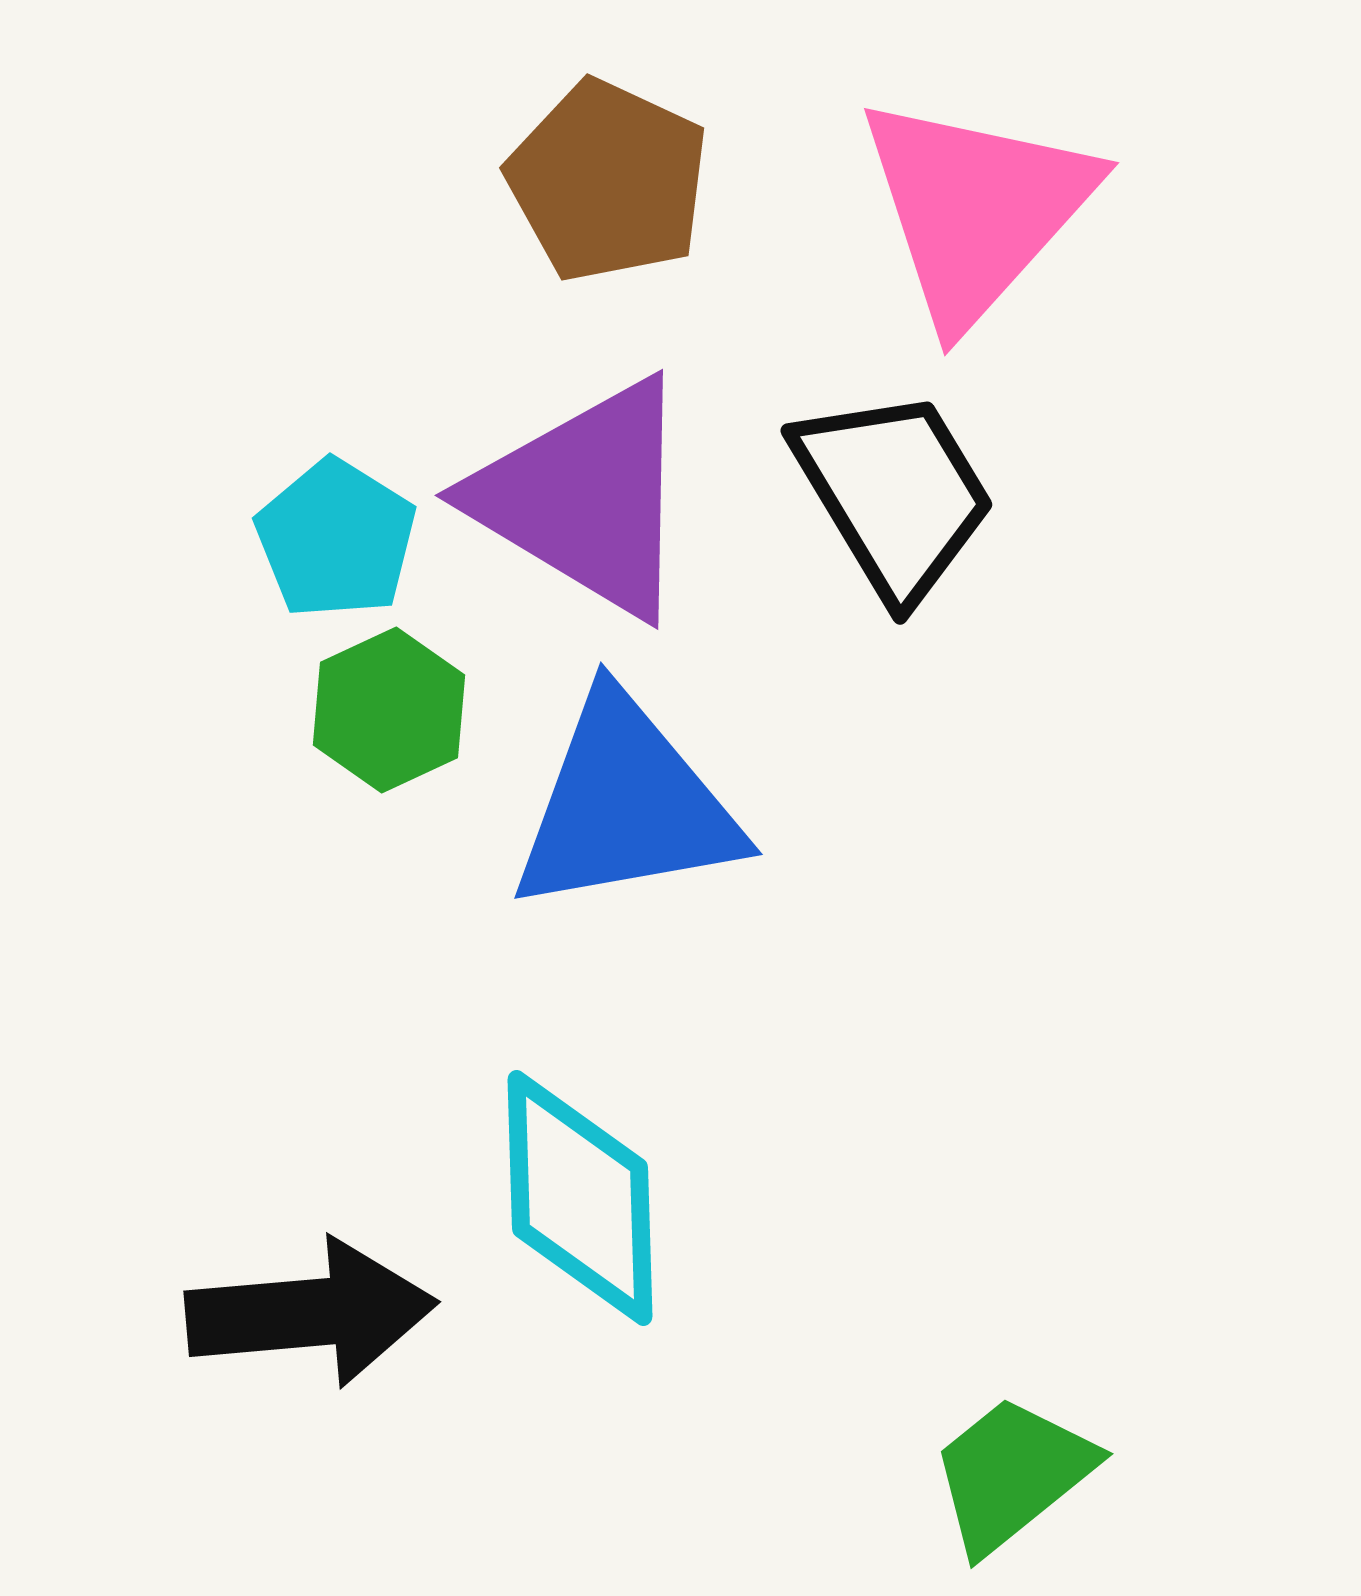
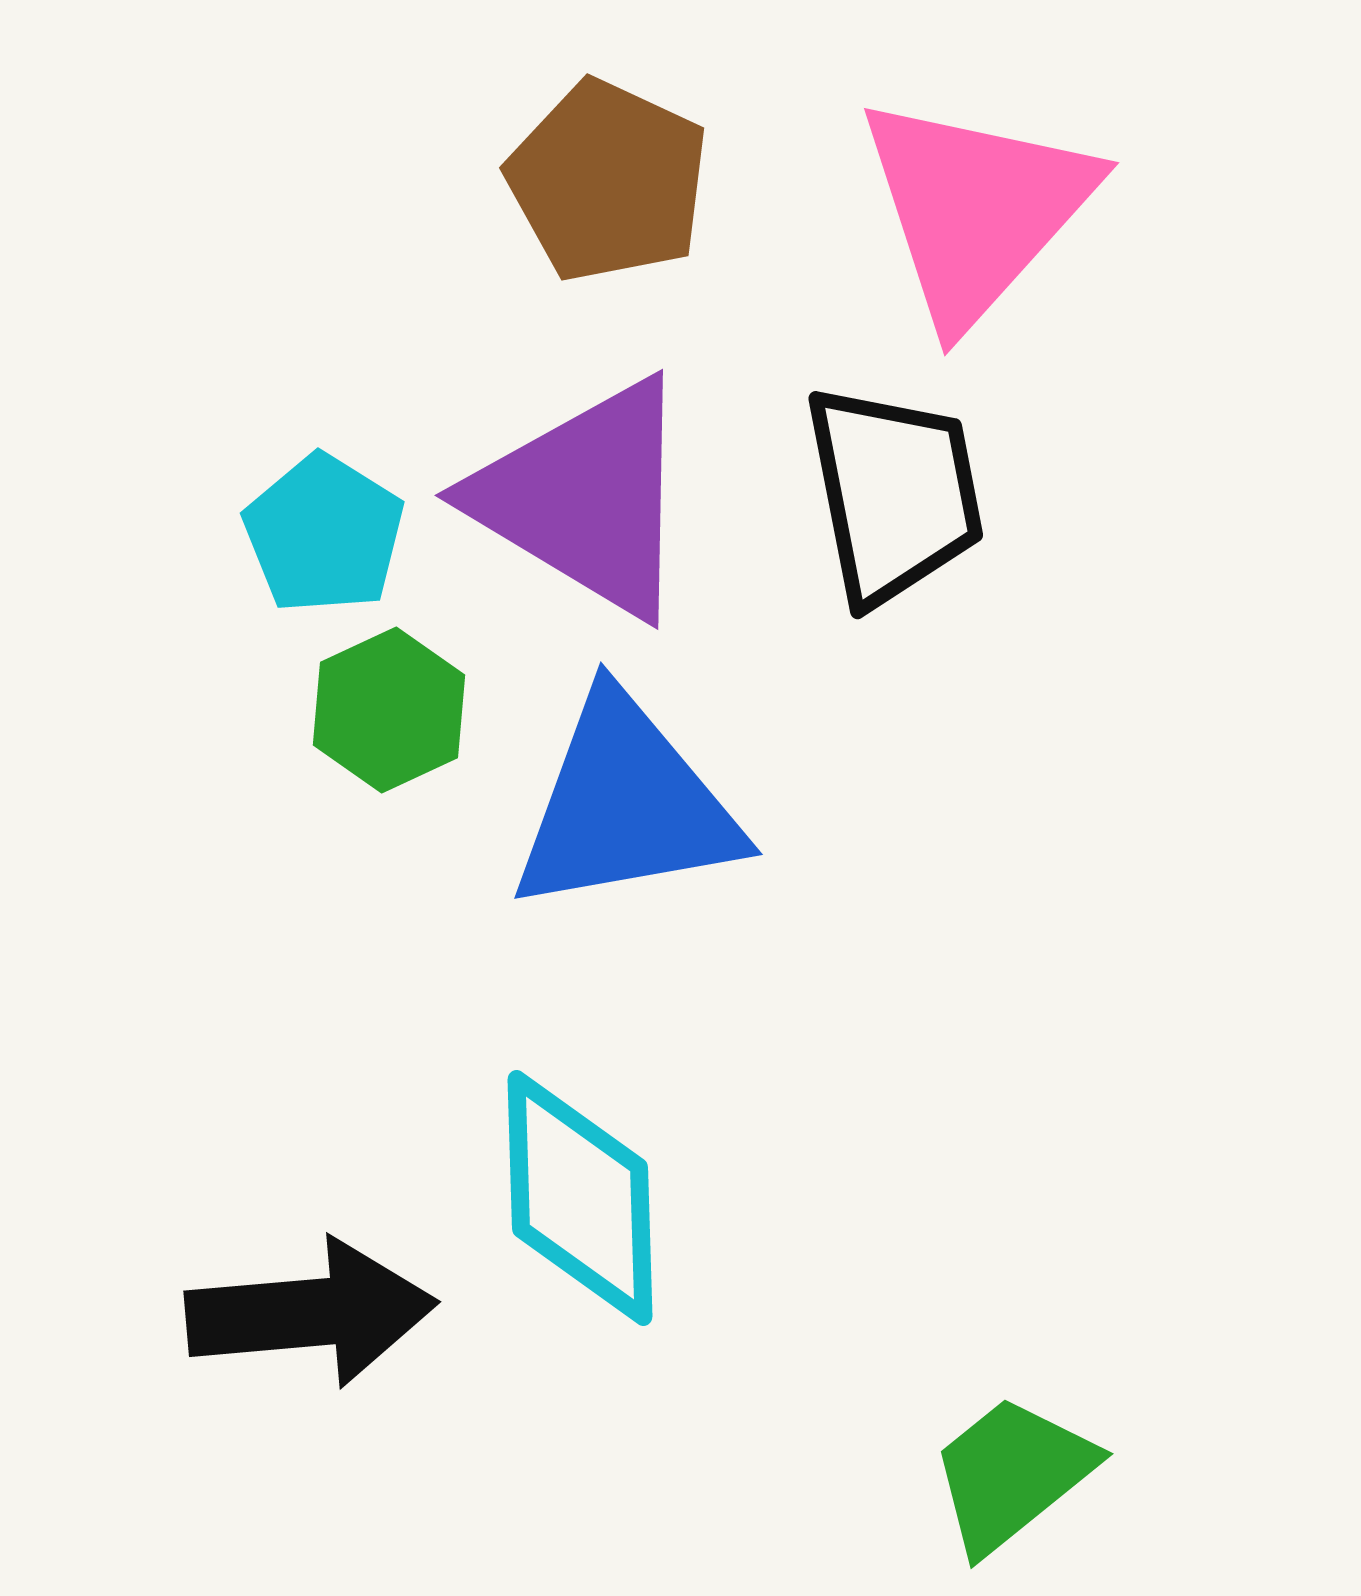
black trapezoid: rotated 20 degrees clockwise
cyan pentagon: moved 12 px left, 5 px up
